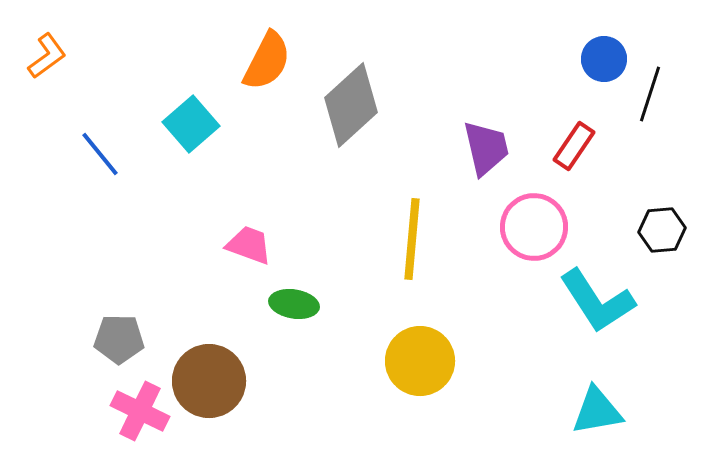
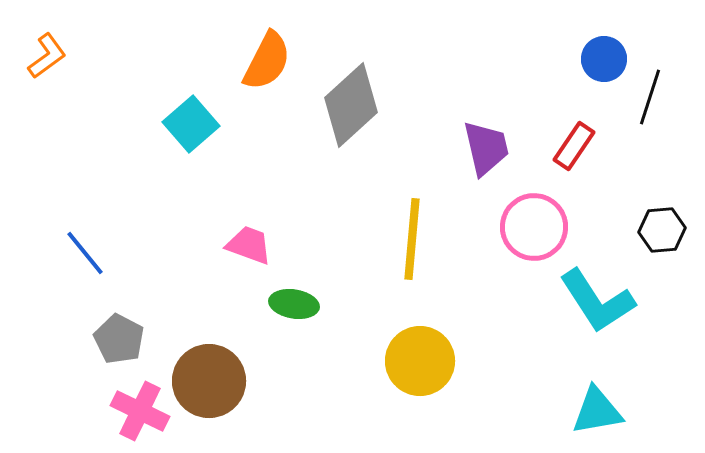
black line: moved 3 px down
blue line: moved 15 px left, 99 px down
gray pentagon: rotated 27 degrees clockwise
